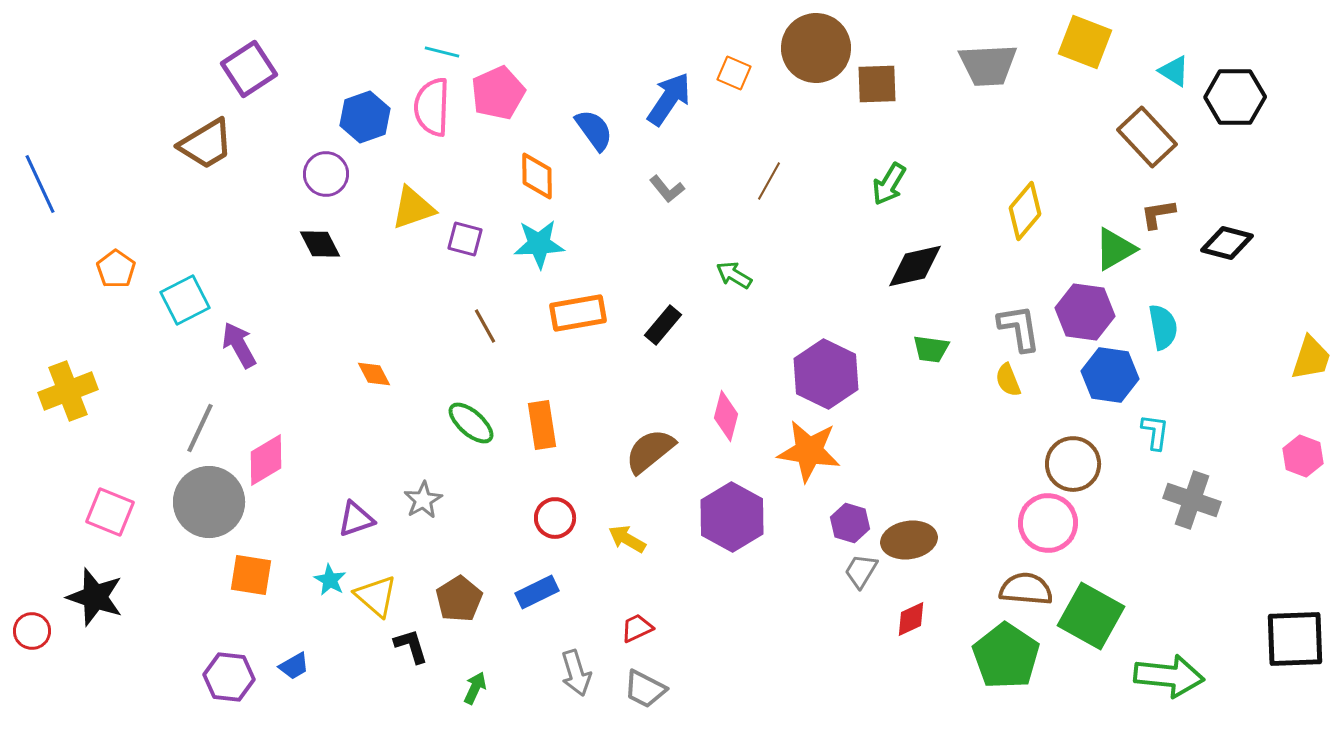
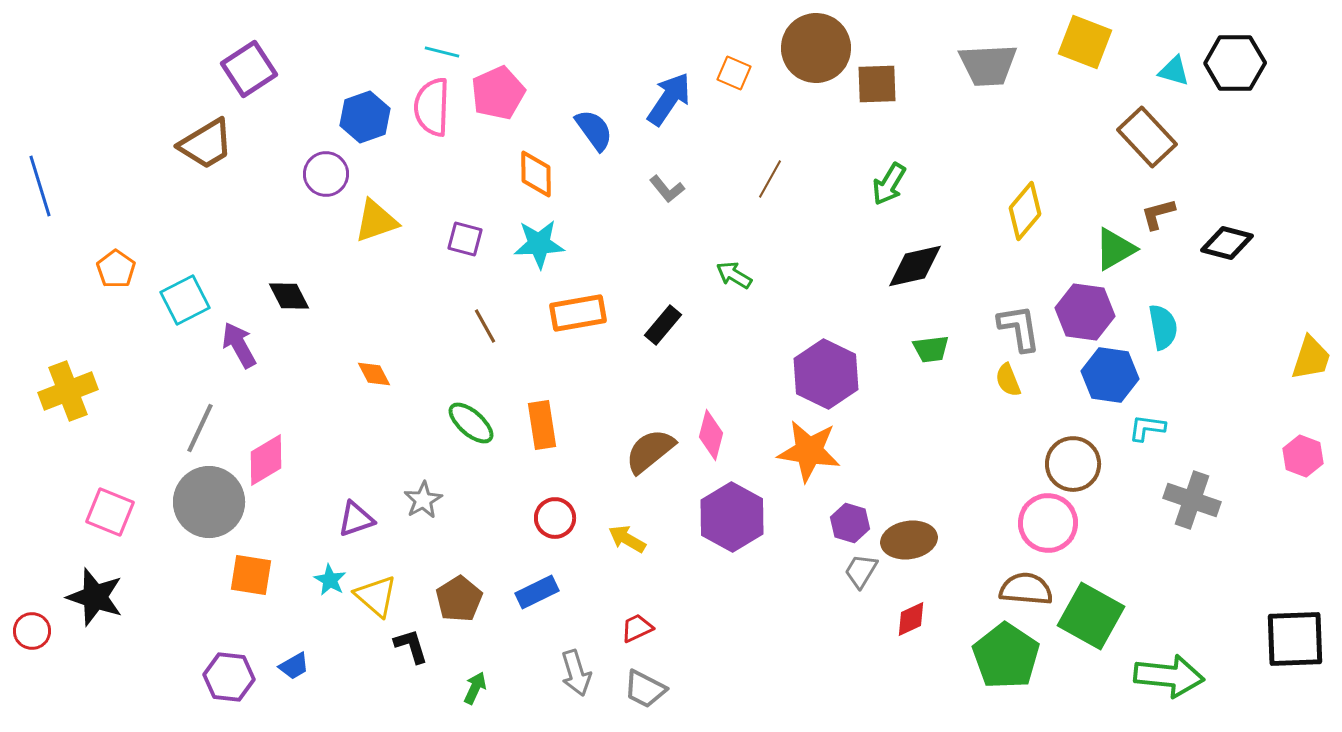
cyan triangle at (1174, 71): rotated 16 degrees counterclockwise
black hexagon at (1235, 97): moved 34 px up
orange diamond at (537, 176): moved 1 px left, 2 px up
brown line at (769, 181): moved 1 px right, 2 px up
blue line at (40, 184): moved 2 px down; rotated 8 degrees clockwise
yellow triangle at (413, 208): moved 37 px left, 13 px down
brown L-shape at (1158, 214): rotated 6 degrees counterclockwise
black diamond at (320, 244): moved 31 px left, 52 px down
green trapezoid at (931, 349): rotated 15 degrees counterclockwise
pink diamond at (726, 416): moved 15 px left, 19 px down
cyan L-shape at (1155, 432): moved 8 px left, 4 px up; rotated 90 degrees counterclockwise
